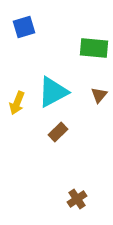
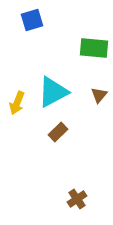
blue square: moved 8 px right, 7 px up
